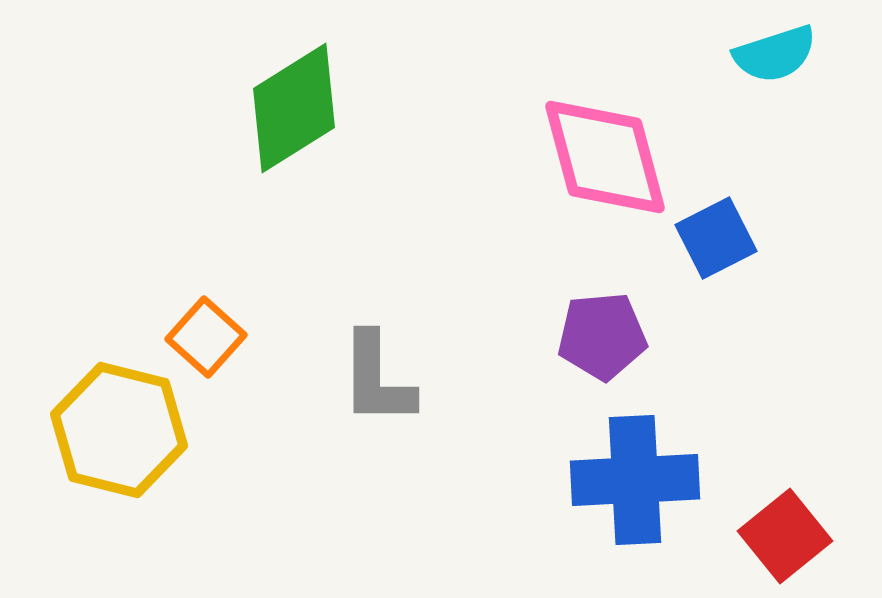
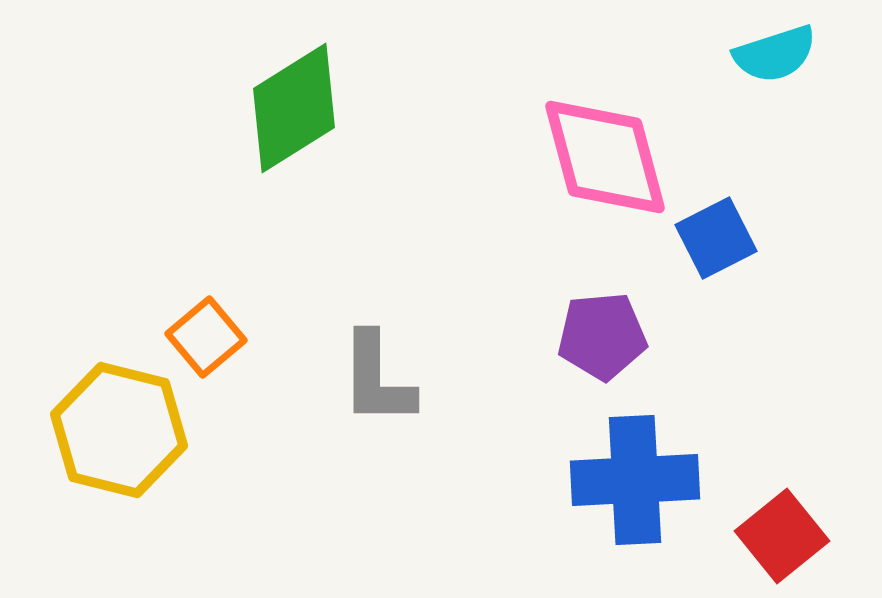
orange square: rotated 8 degrees clockwise
red square: moved 3 px left
